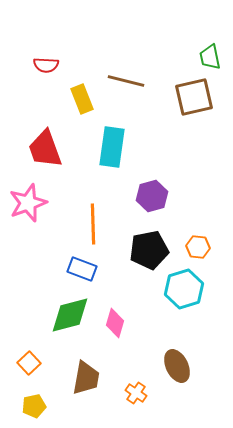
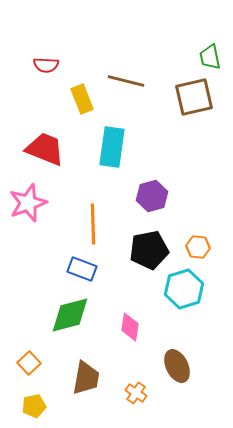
red trapezoid: rotated 132 degrees clockwise
pink diamond: moved 15 px right, 4 px down; rotated 8 degrees counterclockwise
